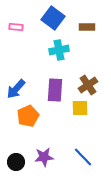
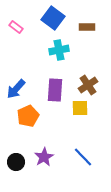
pink rectangle: rotated 32 degrees clockwise
purple star: rotated 24 degrees counterclockwise
